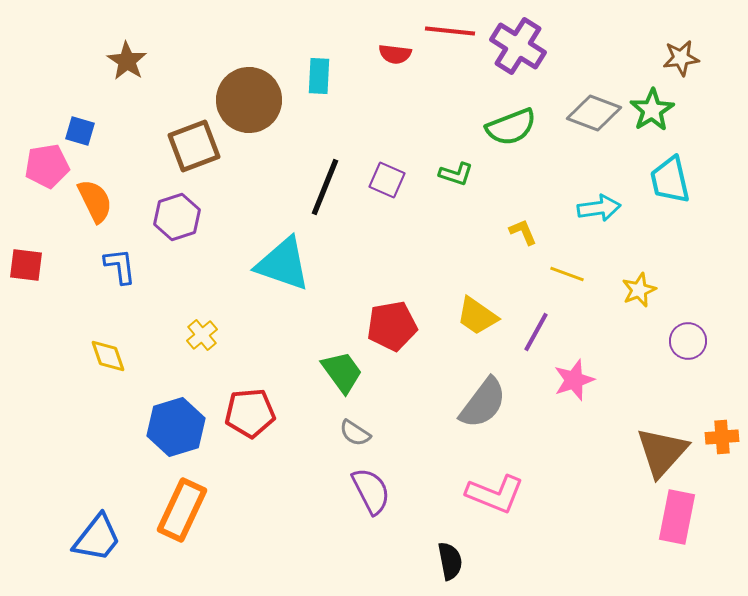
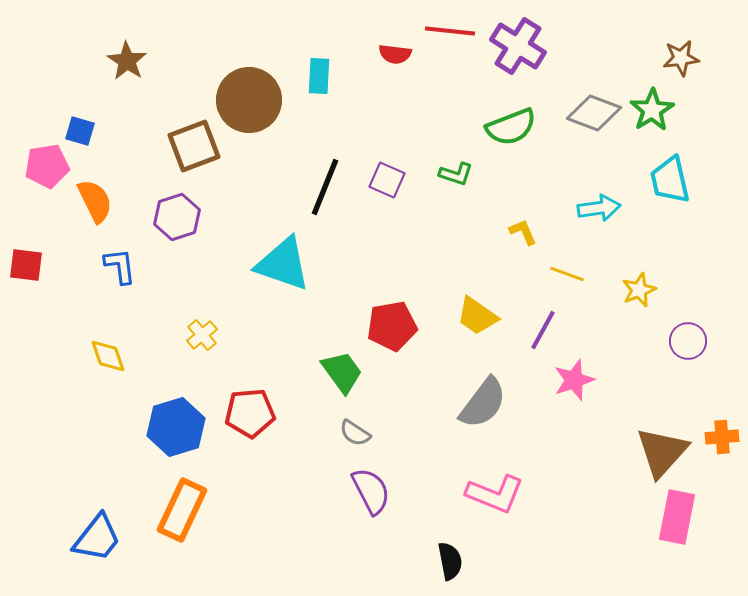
purple line at (536, 332): moved 7 px right, 2 px up
